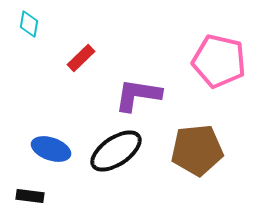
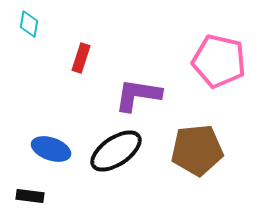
red rectangle: rotated 28 degrees counterclockwise
